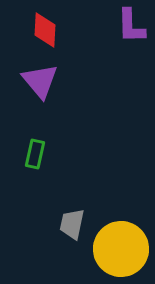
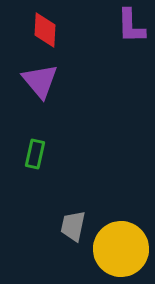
gray trapezoid: moved 1 px right, 2 px down
